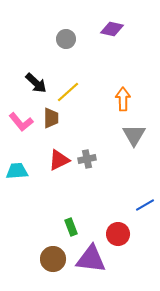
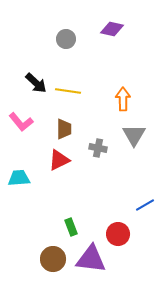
yellow line: moved 1 px up; rotated 50 degrees clockwise
brown trapezoid: moved 13 px right, 11 px down
gray cross: moved 11 px right, 11 px up; rotated 24 degrees clockwise
cyan trapezoid: moved 2 px right, 7 px down
